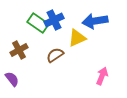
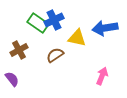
blue arrow: moved 10 px right, 7 px down
yellow triangle: rotated 36 degrees clockwise
